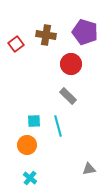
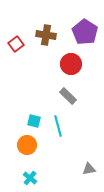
purple pentagon: rotated 15 degrees clockwise
cyan square: rotated 16 degrees clockwise
